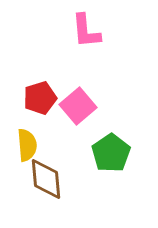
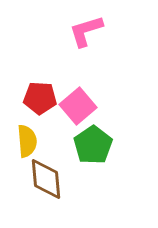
pink L-shape: rotated 78 degrees clockwise
red pentagon: rotated 20 degrees clockwise
yellow semicircle: moved 4 px up
green pentagon: moved 18 px left, 8 px up
